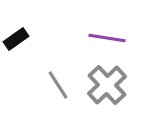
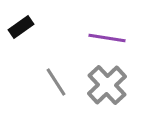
black rectangle: moved 5 px right, 12 px up
gray line: moved 2 px left, 3 px up
